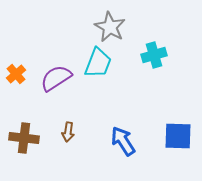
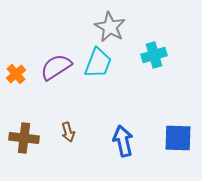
purple semicircle: moved 11 px up
brown arrow: rotated 24 degrees counterclockwise
blue square: moved 2 px down
blue arrow: rotated 20 degrees clockwise
